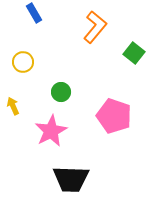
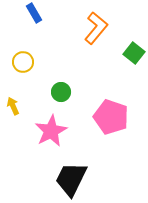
orange L-shape: moved 1 px right, 1 px down
pink pentagon: moved 3 px left, 1 px down
black trapezoid: rotated 114 degrees clockwise
